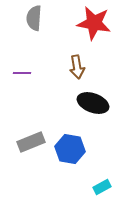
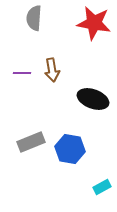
brown arrow: moved 25 px left, 3 px down
black ellipse: moved 4 px up
